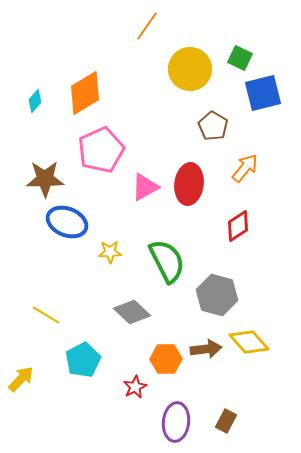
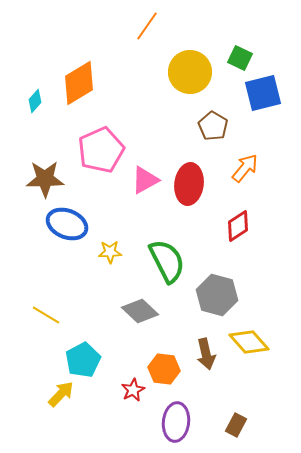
yellow circle: moved 3 px down
orange diamond: moved 6 px left, 10 px up
pink triangle: moved 7 px up
blue ellipse: moved 2 px down
gray diamond: moved 8 px right, 1 px up
brown arrow: moved 5 px down; rotated 84 degrees clockwise
orange hexagon: moved 2 px left, 10 px down; rotated 8 degrees clockwise
yellow arrow: moved 40 px right, 15 px down
red star: moved 2 px left, 3 px down
brown rectangle: moved 10 px right, 4 px down
